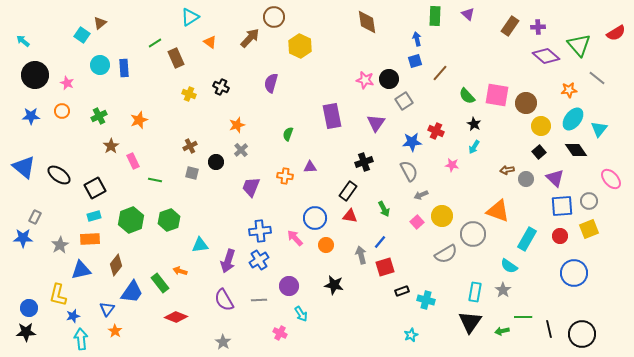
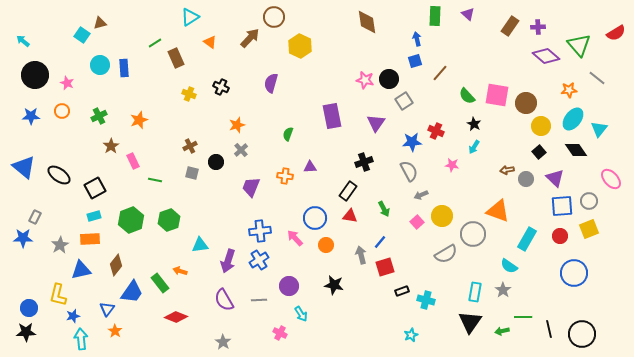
brown triangle at (100, 23): rotated 24 degrees clockwise
